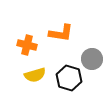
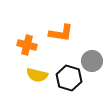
gray circle: moved 2 px down
yellow semicircle: moved 2 px right; rotated 30 degrees clockwise
